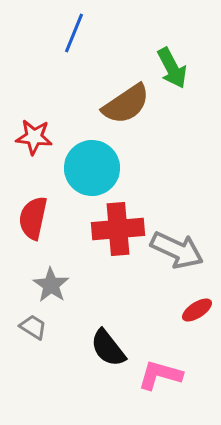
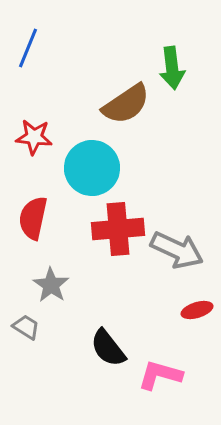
blue line: moved 46 px left, 15 px down
green arrow: rotated 21 degrees clockwise
red ellipse: rotated 16 degrees clockwise
gray trapezoid: moved 7 px left
